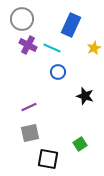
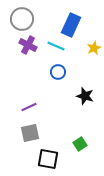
cyan line: moved 4 px right, 2 px up
